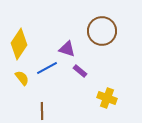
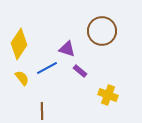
yellow cross: moved 1 px right, 3 px up
